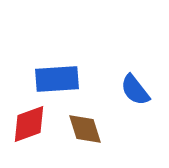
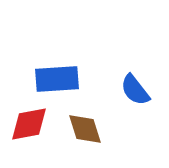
red diamond: rotated 9 degrees clockwise
